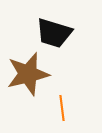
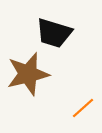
orange line: moved 21 px right; rotated 55 degrees clockwise
